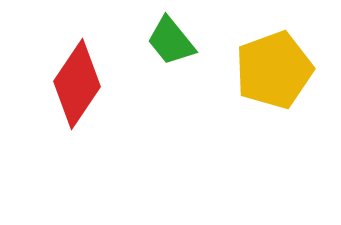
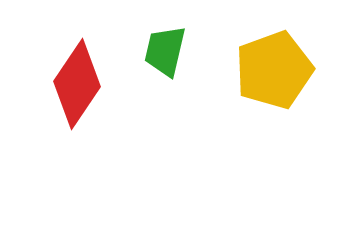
green trapezoid: moved 6 px left, 10 px down; rotated 52 degrees clockwise
